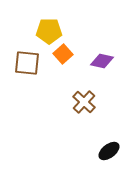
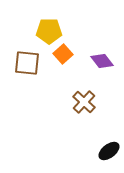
purple diamond: rotated 40 degrees clockwise
